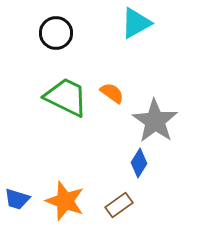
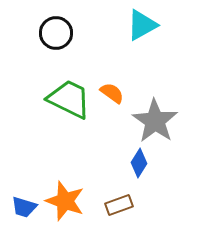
cyan triangle: moved 6 px right, 2 px down
green trapezoid: moved 3 px right, 2 px down
blue trapezoid: moved 7 px right, 8 px down
brown rectangle: rotated 16 degrees clockwise
